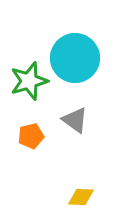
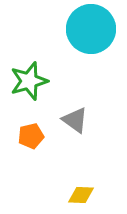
cyan circle: moved 16 px right, 29 px up
yellow diamond: moved 2 px up
